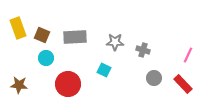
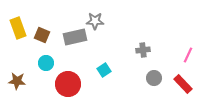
gray rectangle: rotated 10 degrees counterclockwise
gray star: moved 20 px left, 21 px up
gray cross: rotated 24 degrees counterclockwise
cyan circle: moved 5 px down
cyan square: rotated 32 degrees clockwise
brown star: moved 2 px left, 4 px up
